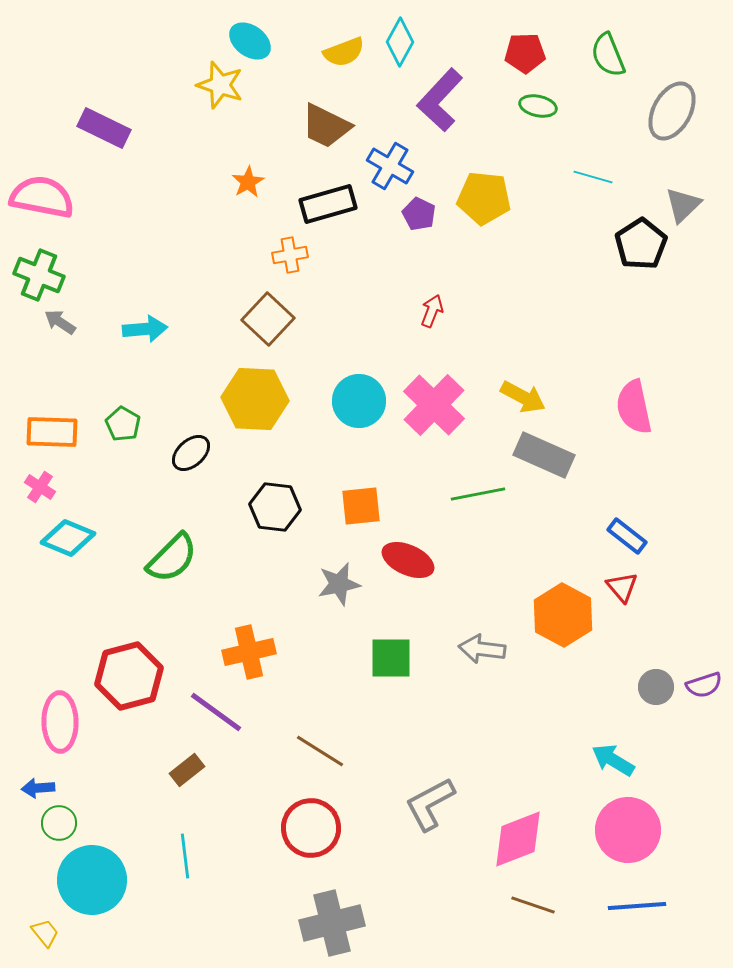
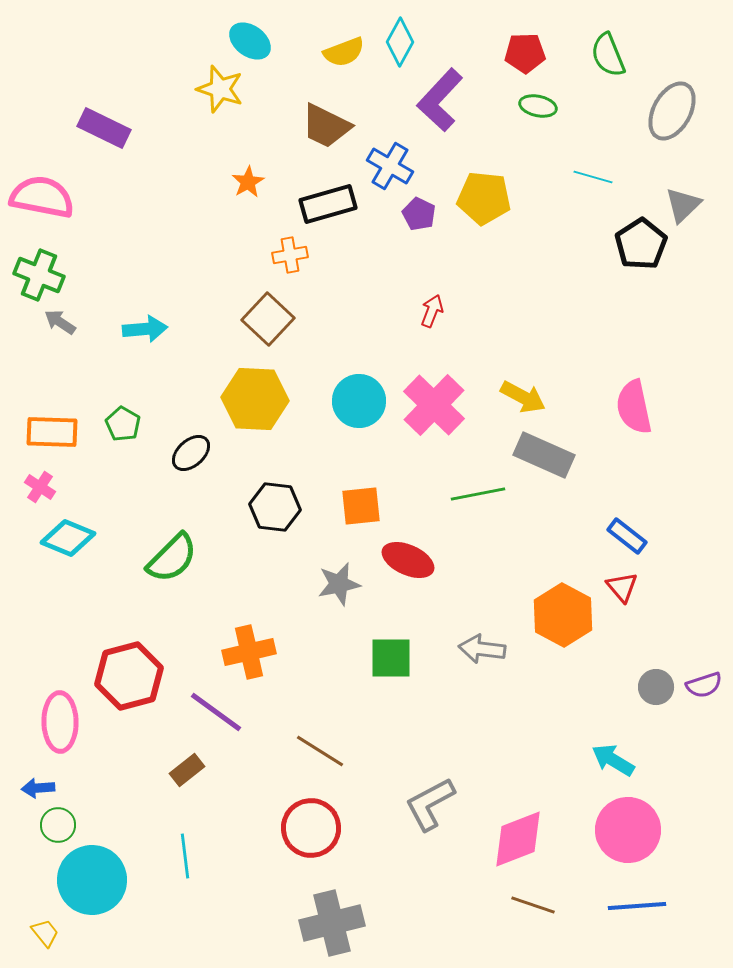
yellow star at (220, 85): moved 4 px down
green circle at (59, 823): moved 1 px left, 2 px down
